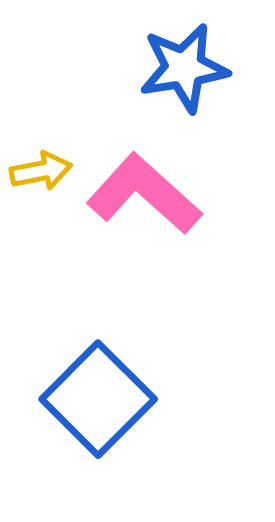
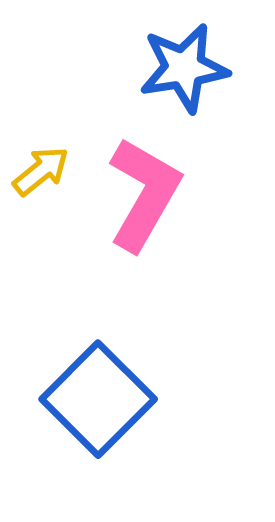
yellow arrow: rotated 28 degrees counterclockwise
pink L-shape: rotated 78 degrees clockwise
